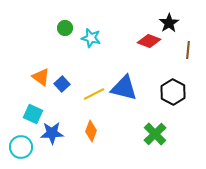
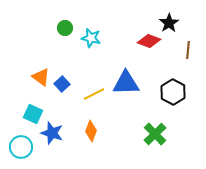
blue triangle: moved 2 px right, 5 px up; rotated 16 degrees counterclockwise
blue star: rotated 20 degrees clockwise
